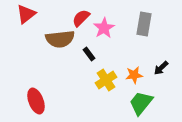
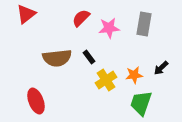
pink star: moved 5 px right; rotated 25 degrees clockwise
brown semicircle: moved 3 px left, 19 px down
black rectangle: moved 3 px down
green trapezoid: rotated 20 degrees counterclockwise
